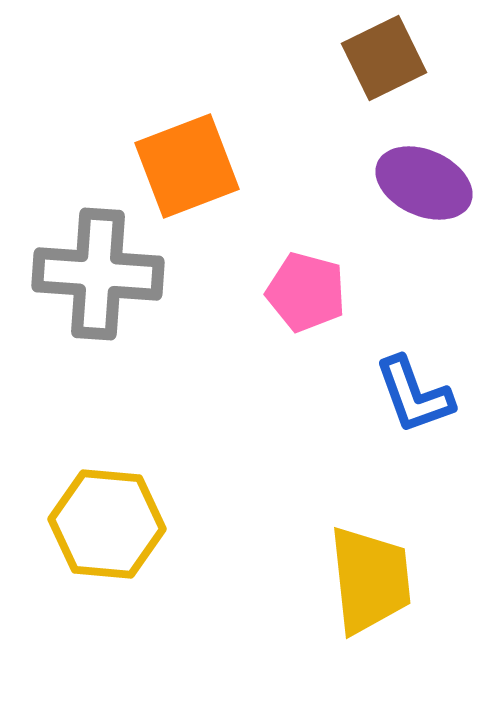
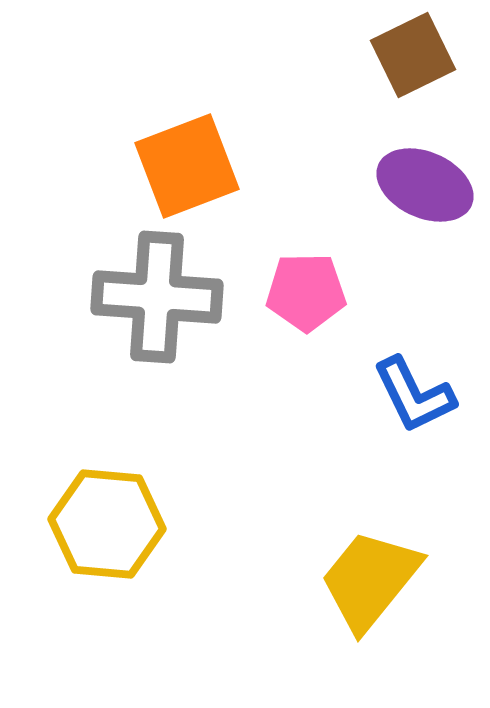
brown square: moved 29 px right, 3 px up
purple ellipse: moved 1 px right, 2 px down
gray cross: moved 59 px right, 23 px down
pink pentagon: rotated 16 degrees counterclockwise
blue L-shape: rotated 6 degrees counterclockwise
yellow trapezoid: rotated 135 degrees counterclockwise
